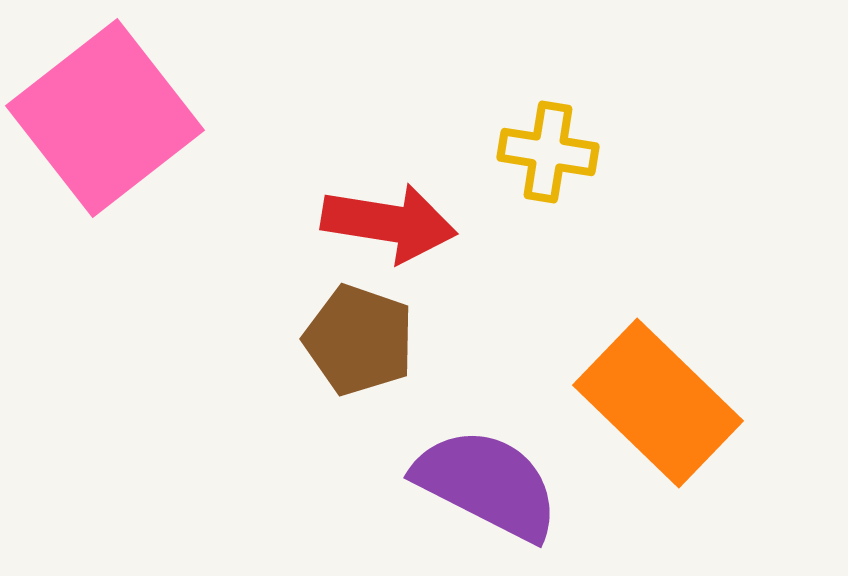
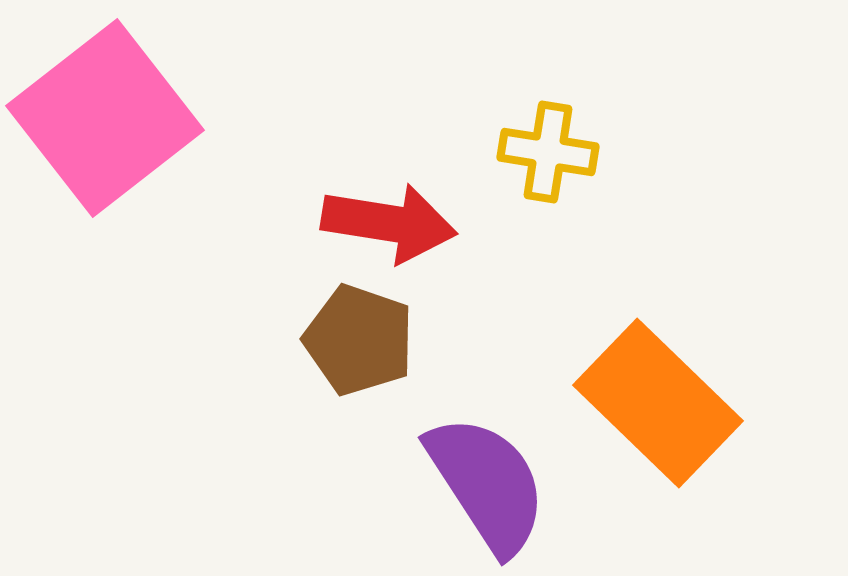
purple semicircle: rotated 30 degrees clockwise
